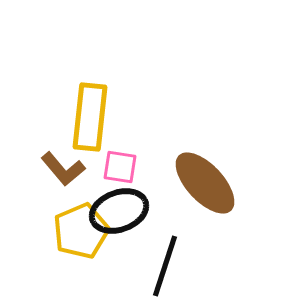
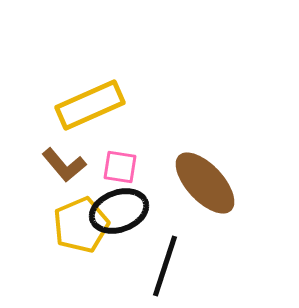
yellow rectangle: moved 12 px up; rotated 60 degrees clockwise
brown L-shape: moved 1 px right, 4 px up
yellow pentagon: moved 6 px up
